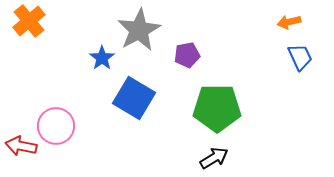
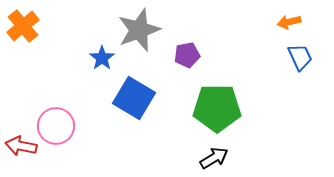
orange cross: moved 6 px left, 5 px down
gray star: rotated 9 degrees clockwise
